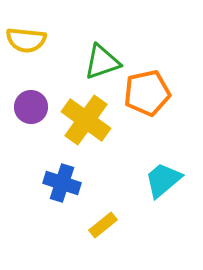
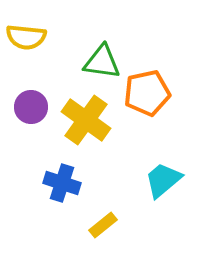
yellow semicircle: moved 3 px up
green triangle: rotated 27 degrees clockwise
